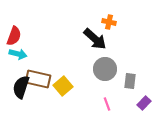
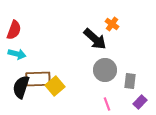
orange cross: moved 3 px right, 2 px down; rotated 24 degrees clockwise
red semicircle: moved 6 px up
cyan arrow: moved 1 px left
gray circle: moved 1 px down
brown rectangle: rotated 15 degrees counterclockwise
yellow square: moved 8 px left
purple rectangle: moved 4 px left, 1 px up
